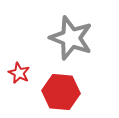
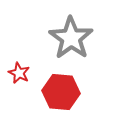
gray star: rotated 15 degrees clockwise
